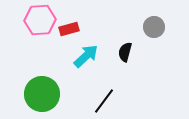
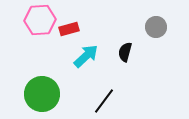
gray circle: moved 2 px right
